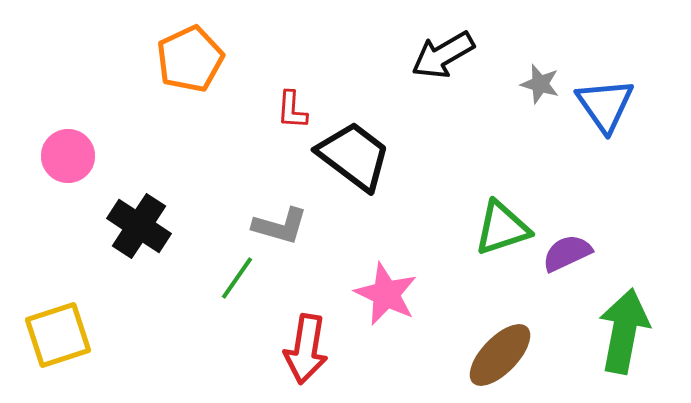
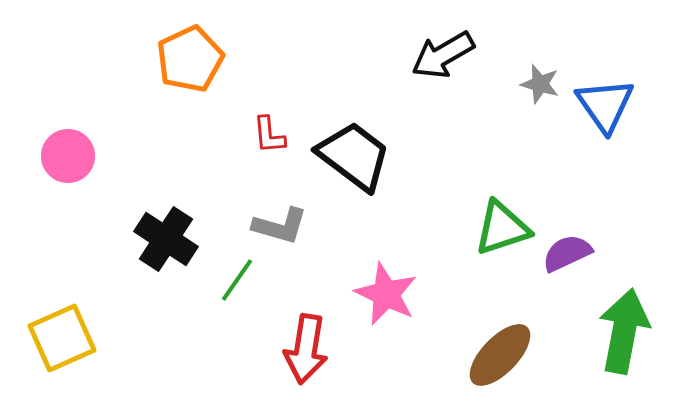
red L-shape: moved 23 px left, 25 px down; rotated 9 degrees counterclockwise
black cross: moved 27 px right, 13 px down
green line: moved 2 px down
yellow square: moved 4 px right, 3 px down; rotated 6 degrees counterclockwise
